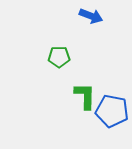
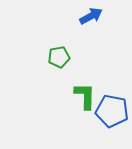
blue arrow: rotated 50 degrees counterclockwise
green pentagon: rotated 10 degrees counterclockwise
